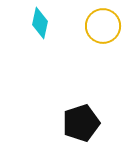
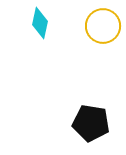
black pentagon: moved 10 px right; rotated 27 degrees clockwise
